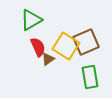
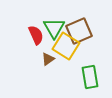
green triangle: moved 23 px right, 8 px down; rotated 30 degrees counterclockwise
brown square: moved 7 px left, 11 px up
red semicircle: moved 2 px left, 12 px up
